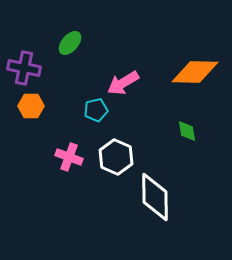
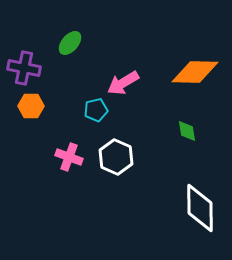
white diamond: moved 45 px right, 11 px down
